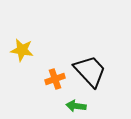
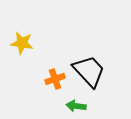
yellow star: moved 7 px up
black trapezoid: moved 1 px left
